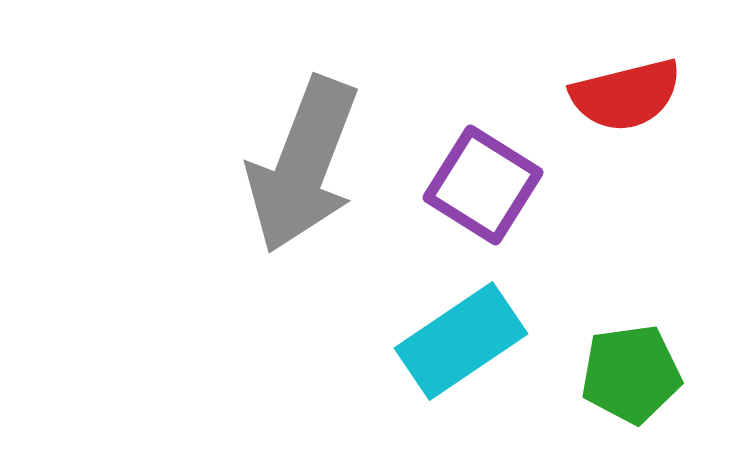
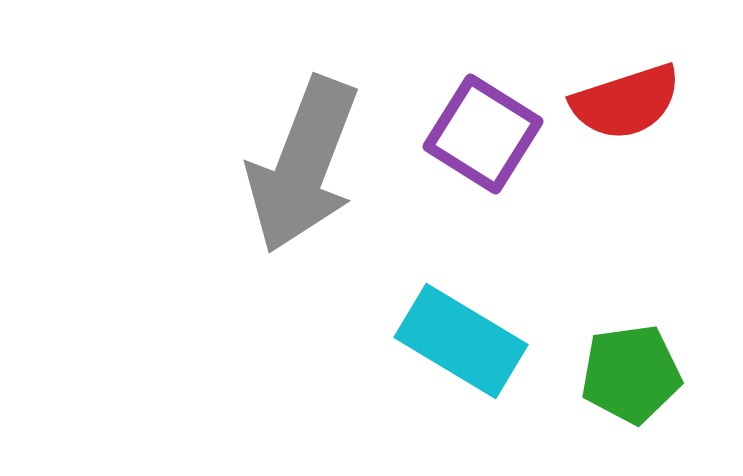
red semicircle: moved 7 px down; rotated 4 degrees counterclockwise
purple square: moved 51 px up
cyan rectangle: rotated 65 degrees clockwise
